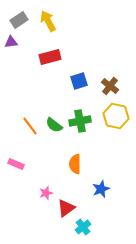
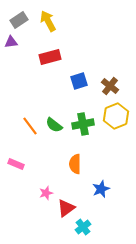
yellow hexagon: rotated 25 degrees clockwise
green cross: moved 3 px right, 3 px down
